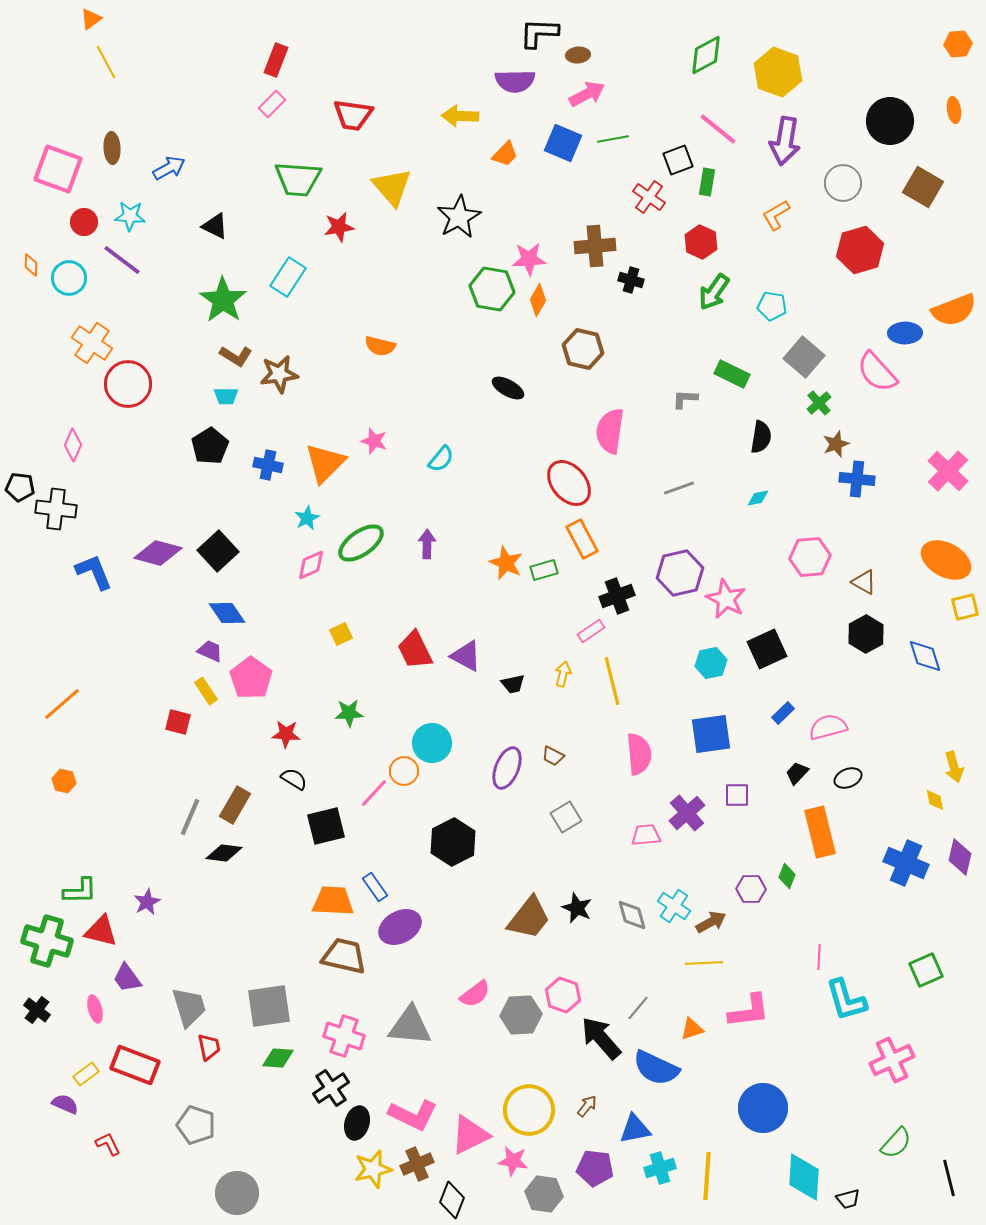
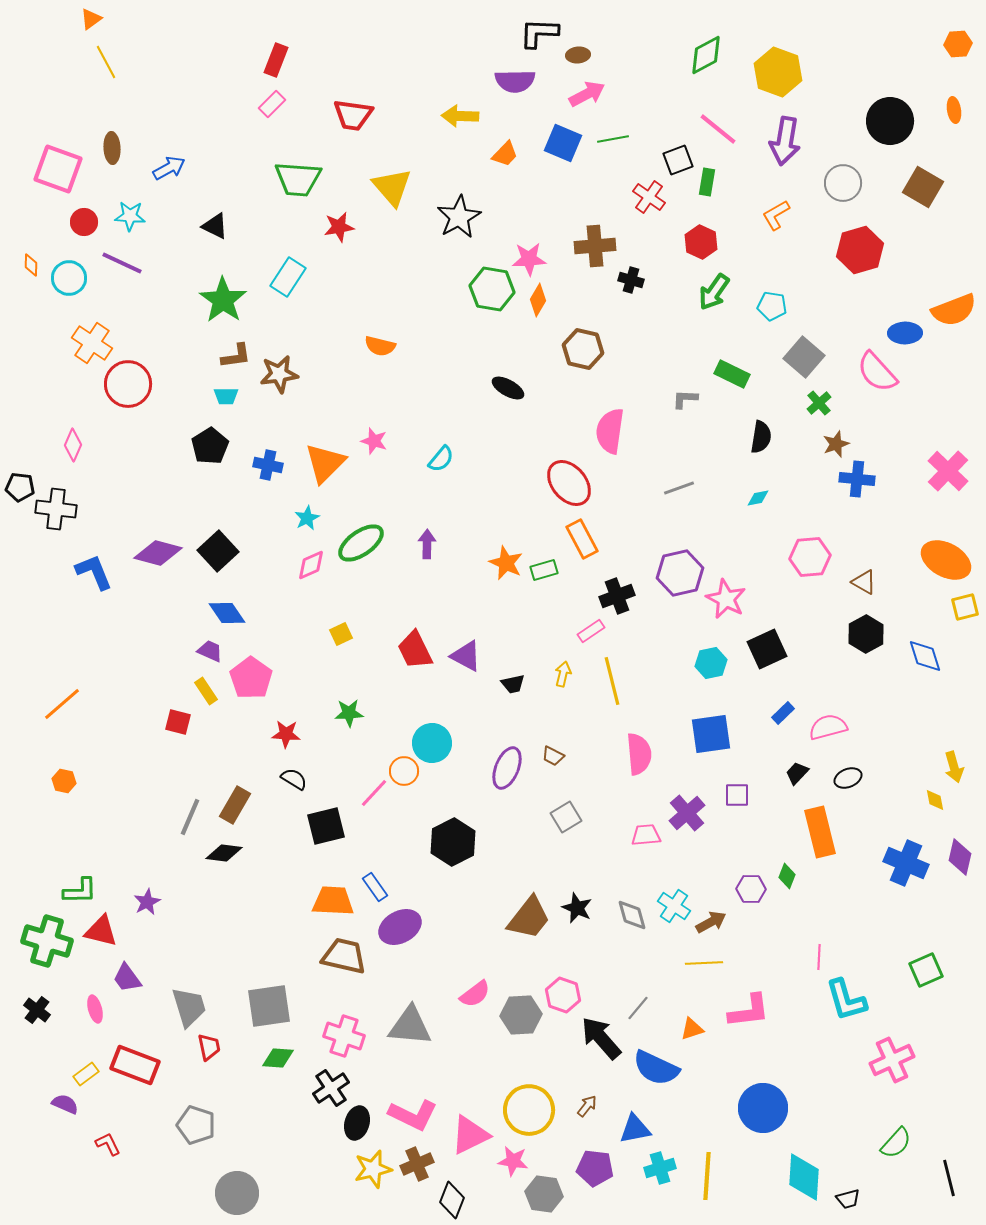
purple line at (122, 260): moved 3 px down; rotated 12 degrees counterclockwise
brown L-shape at (236, 356): rotated 40 degrees counterclockwise
